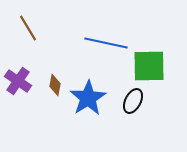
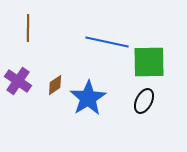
brown line: rotated 32 degrees clockwise
blue line: moved 1 px right, 1 px up
green square: moved 4 px up
brown diamond: rotated 45 degrees clockwise
black ellipse: moved 11 px right
